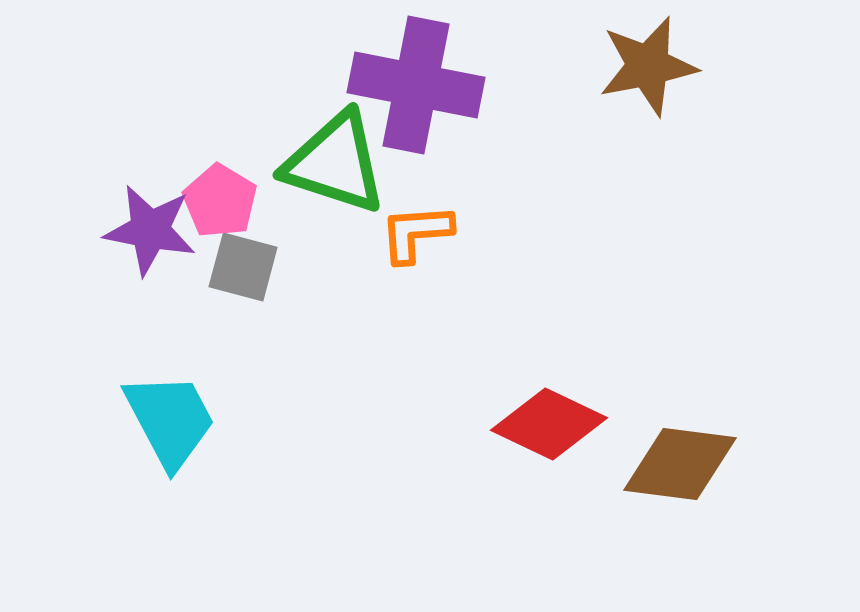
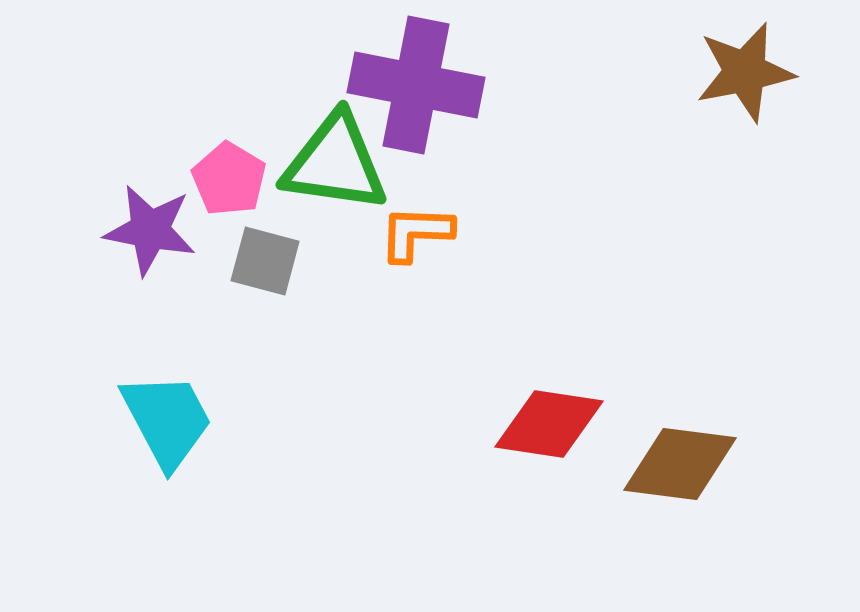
brown star: moved 97 px right, 6 px down
green triangle: rotated 10 degrees counterclockwise
pink pentagon: moved 9 px right, 22 px up
orange L-shape: rotated 6 degrees clockwise
gray square: moved 22 px right, 6 px up
cyan trapezoid: moved 3 px left
red diamond: rotated 17 degrees counterclockwise
